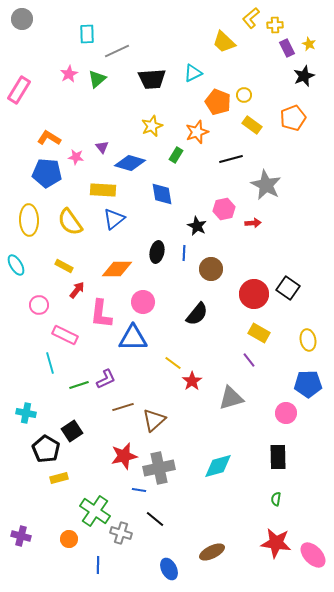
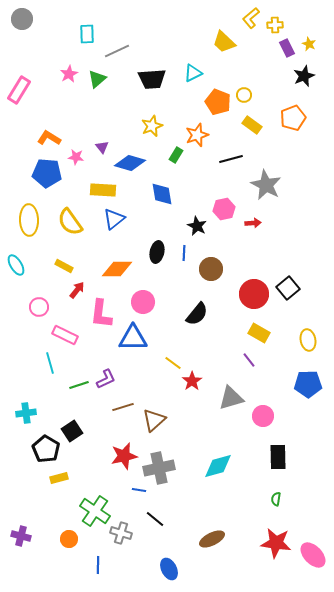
orange star at (197, 132): moved 3 px down
black square at (288, 288): rotated 15 degrees clockwise
pink circle at (39, 305): moved 2 px down
cyan cross at (26, 413): rotated 18 degrees counterclockwise
pink circle at (286, 413): moved 23 px left, 3 px down
brown ellipse at (212, 552): moved 13 px up
